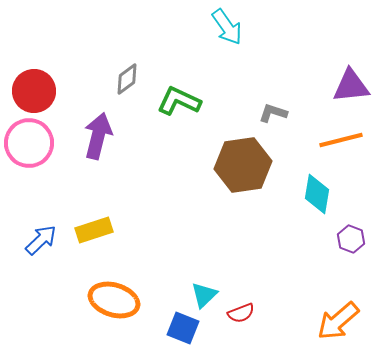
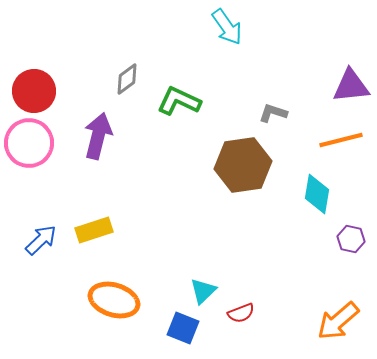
purple hexagon: rotated 8 degrees counterclockwise
cyan triangle: moved 1 px left, 4 px up
